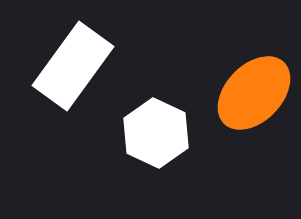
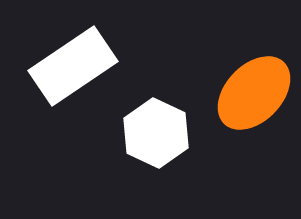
white rectangle: rotated 20 degrees clockwise
